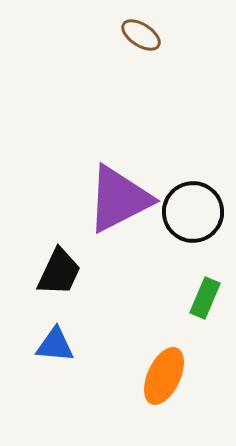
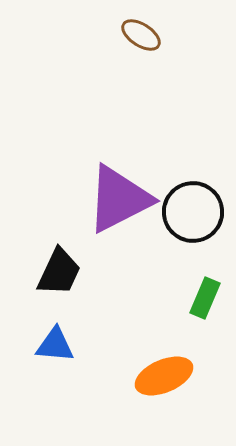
orange ellipse: rotated 42 degrees clockwise
